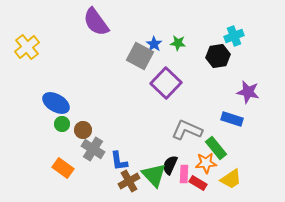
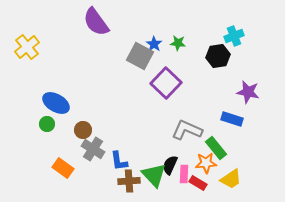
green circle: moved 15 px left
brown cross: rotated 25 degrees clockwise
